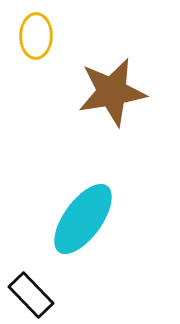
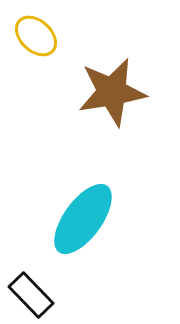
yellow ellipse: rotated 48 degrees counterclockwise
